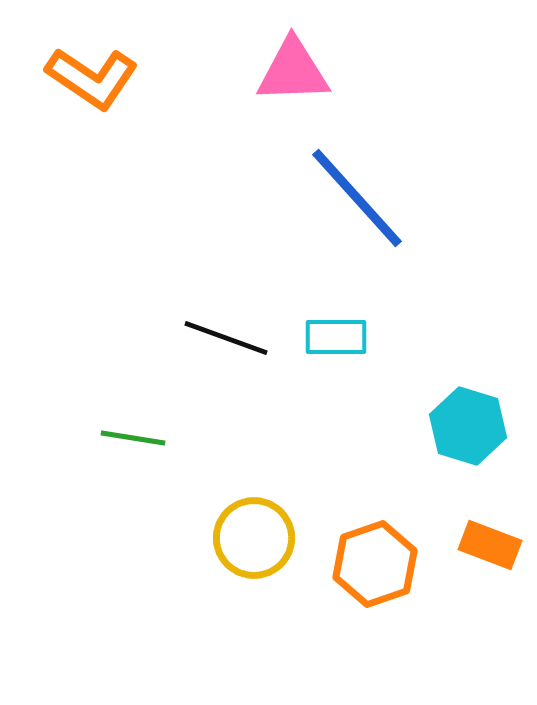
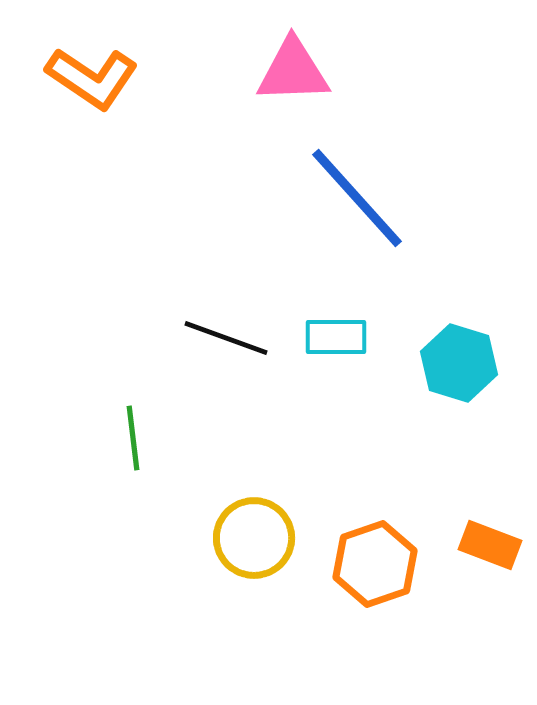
cyan hexagon: moved 9 px left, 63 px up
green line: rotated 74 degrees clockwise
